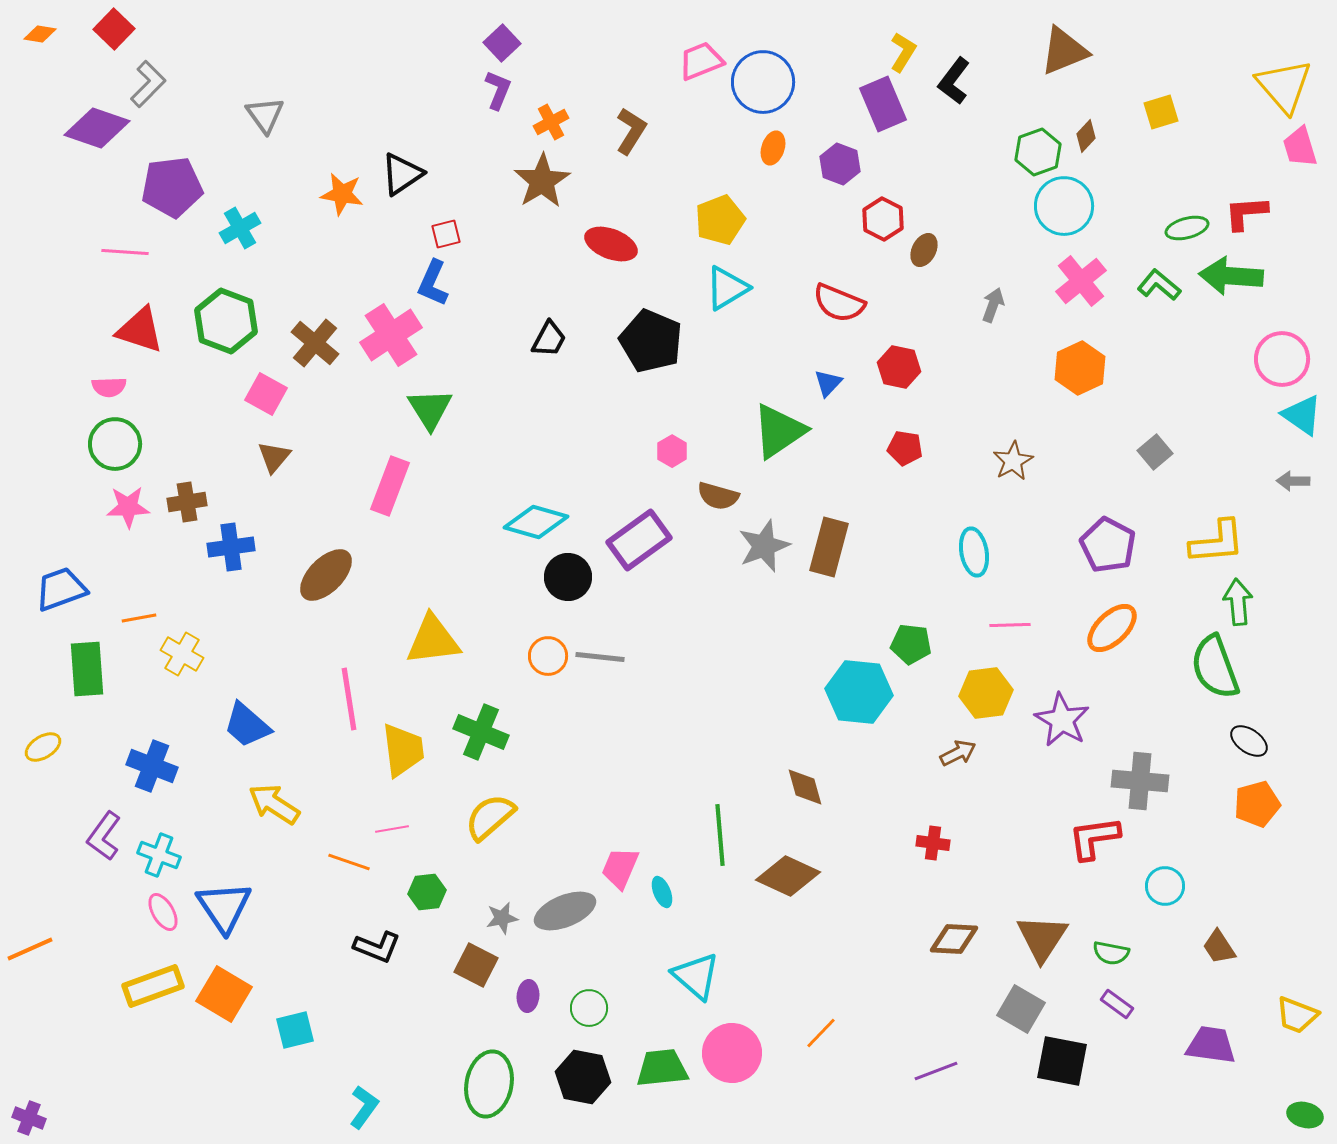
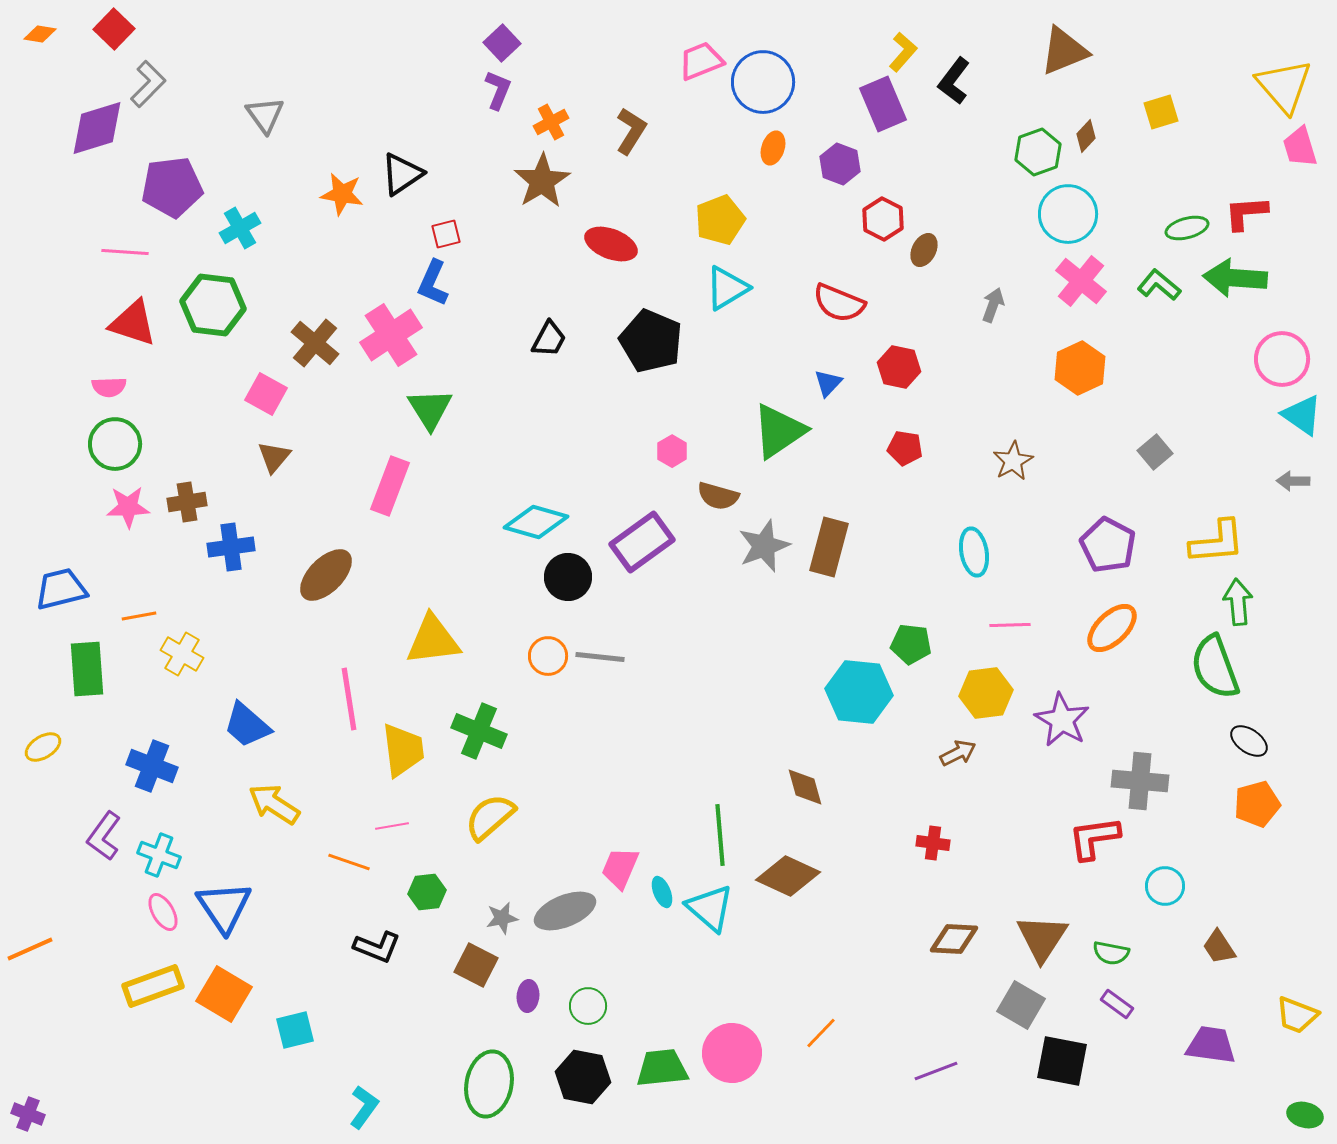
yellow L-shape at (903, 52): rotated 9 degrees clockwise
purple diamond at (97, 128): rotated 36 degrees counterclockwise
cyan circle at (1064, 206): moved 4 px right, 8 px down
green arrow at (1231, 276): moved 4 px right, 2 px down
pink cross at (1081, 281): rotated 12 degrees counterclockwise
green hexagon at (226, 321): moved 13 px left, 16 px up; rotated 14 degrees counterclockwise
red triangle at (140, 330): moved 7 px left, 7 px up
purple rectangle at (639, 540): moved 3 px right, 2 px down
blue trapezoid at (61, 589): rotated 6 degrees clockwise
orange line at (139, 618): moved 2 px up
green cross at (481, 732): moved 2 px left, 1 px up
pink line at (392, 829): moved 3 px up
cyan triangle at (696, 976): moved 14 px right, 68 px up
green circle at (589, 1008): moved 1 px left, 2 px up
gray square at (1021, 1009): moved 4 px up
purple cross at (29, 1118): moved 1 px left, 4 px up
